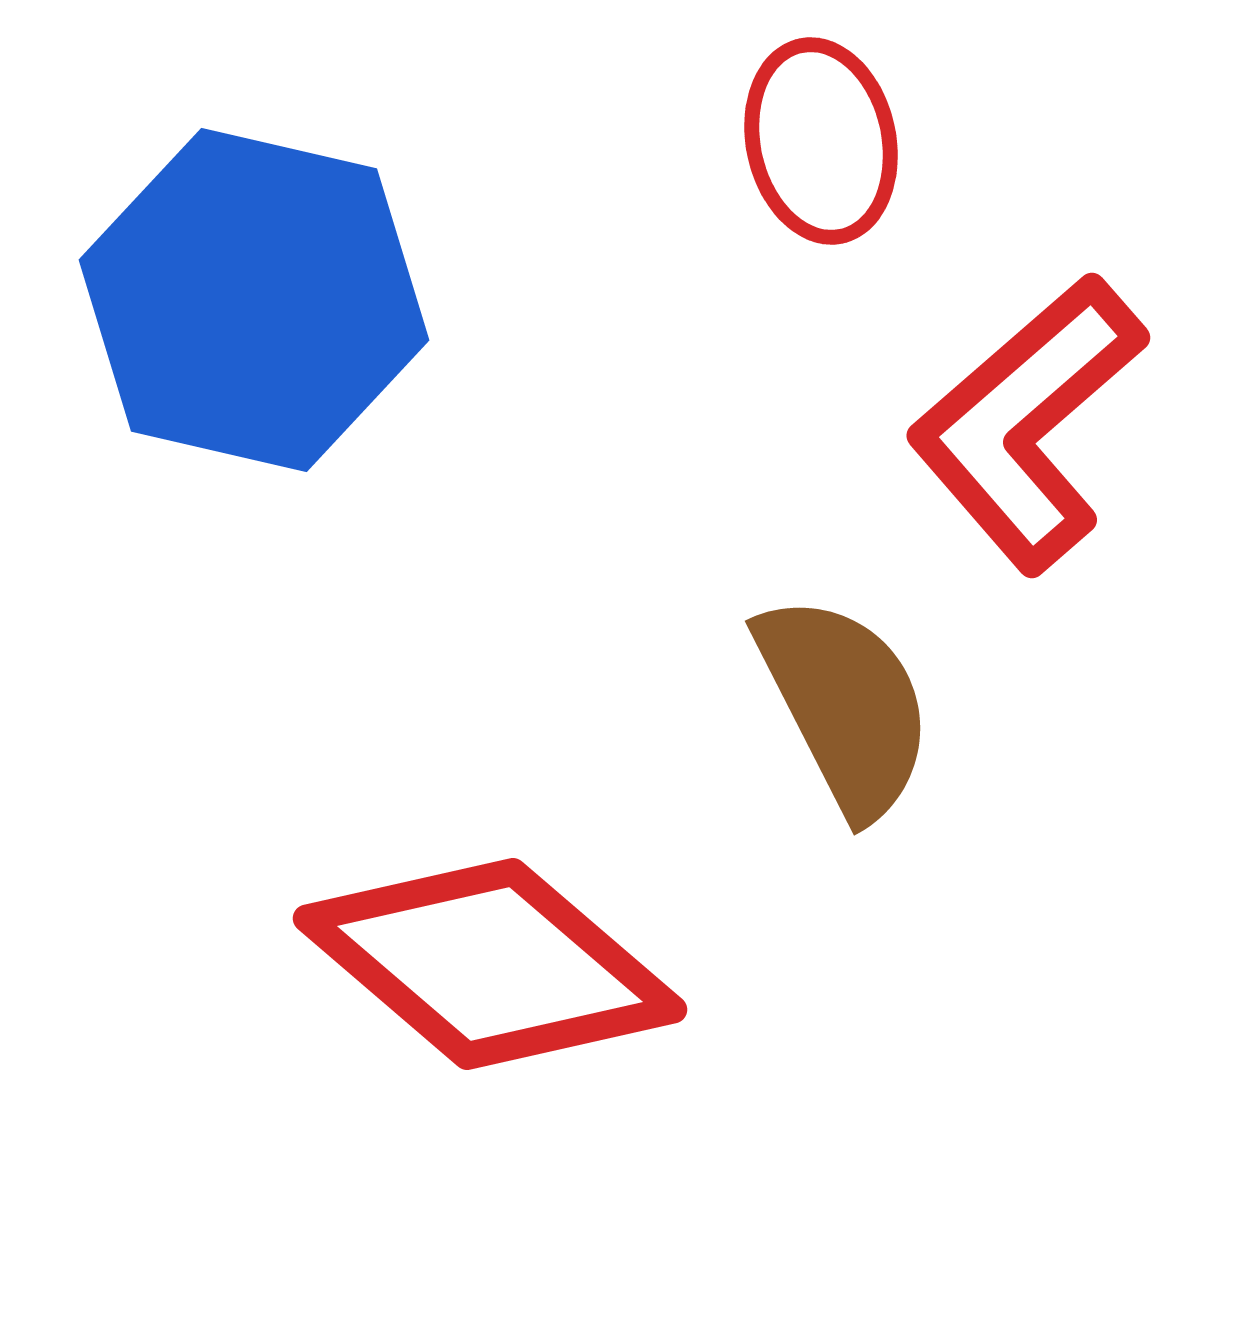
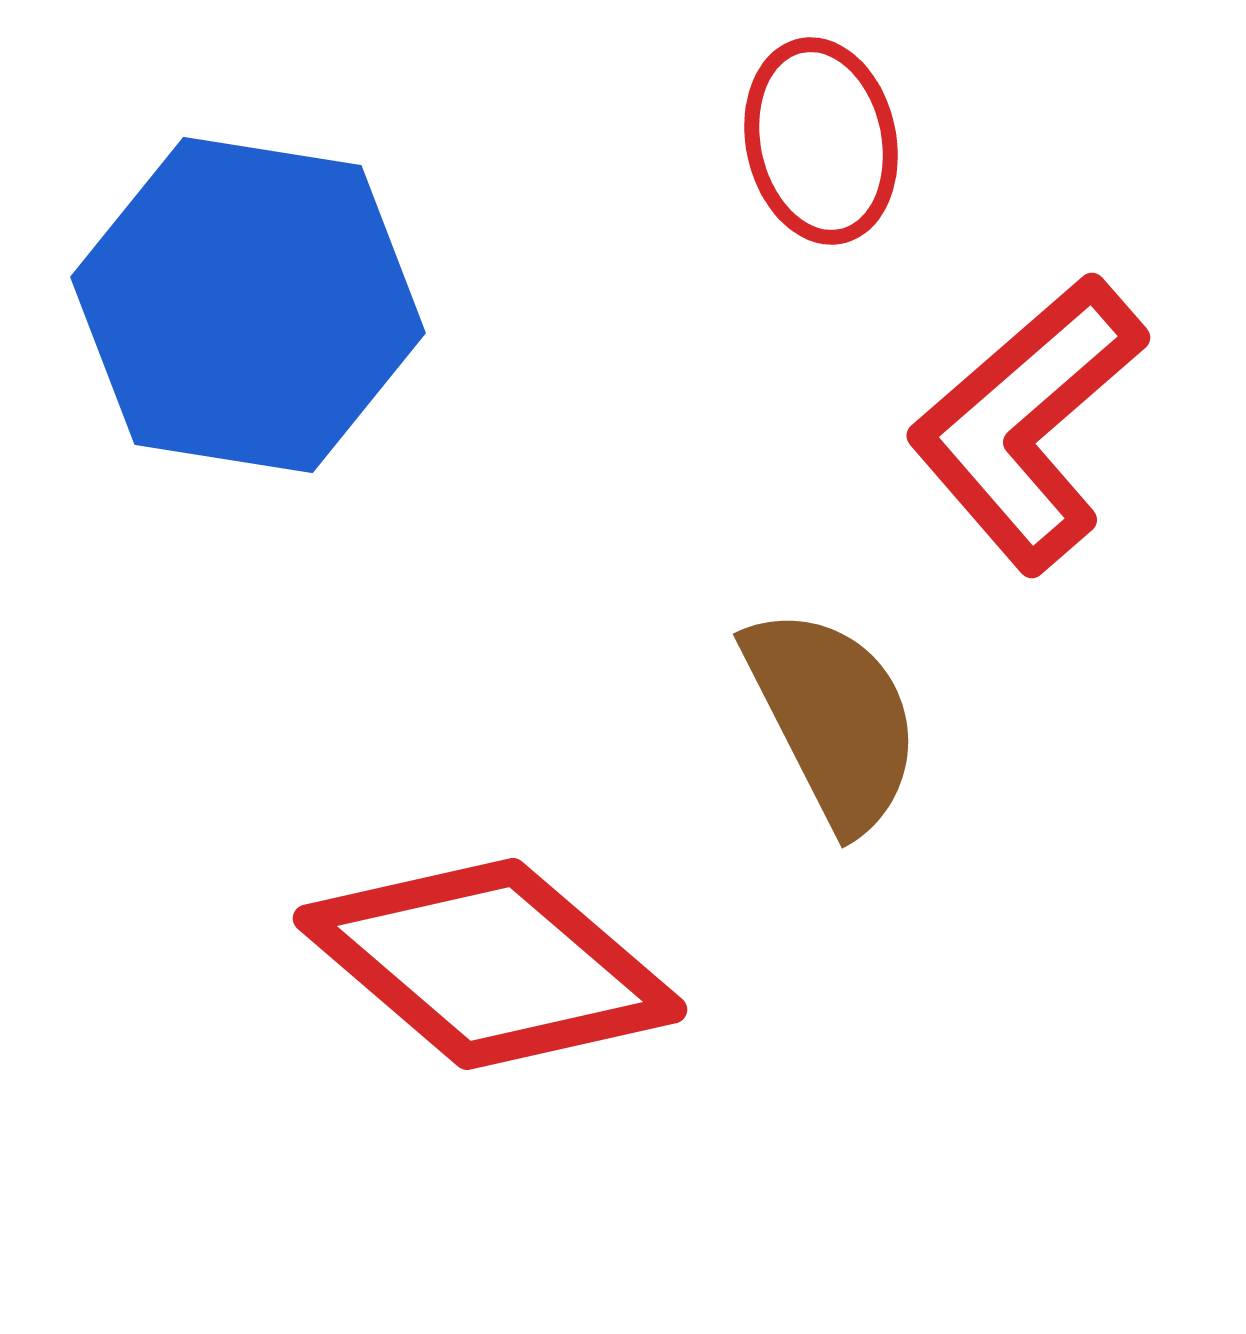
blue hexagon: moved 6 px left, 5 px down; rotated 4 degrees counterclockwise
brown semicircle: moved 12 px left, 13 px down
